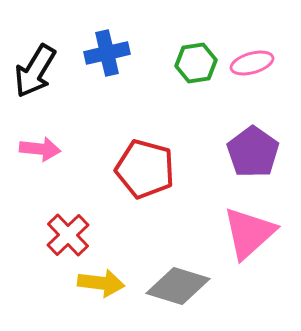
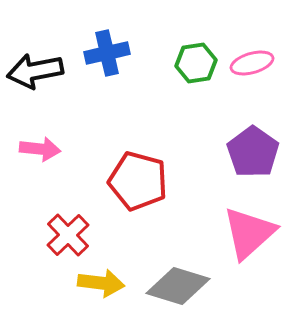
black arrow: rotated 48 degrees clockwise
red pentagon: moved 7 px left, 12 px down
